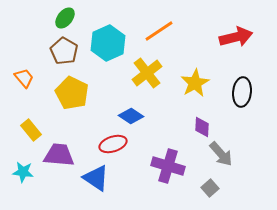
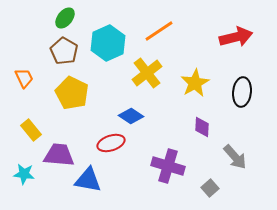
orange trapezoid: rotated 15 degrees clockwise
red ellipse: moved 2 px left, 1 px up
gray arrow: moved 14 px right, 3 px down
cyan star: moved 1 px right, 2 px down
blue triangle: moved 8 px left, 2 px down; rotated 24 degrees counterclockwise
